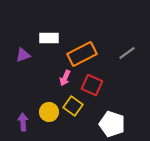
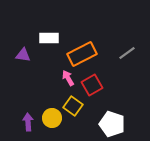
purple triangle: rotated 28 degrees clockwise
pink arrow: moved 3 px right; rotated 126 degrees clockwise
red square: rotated 35 degrees clockwise
yellow circle: moved 3 px right, 6 px down
purple arrow: moved 5 px right
